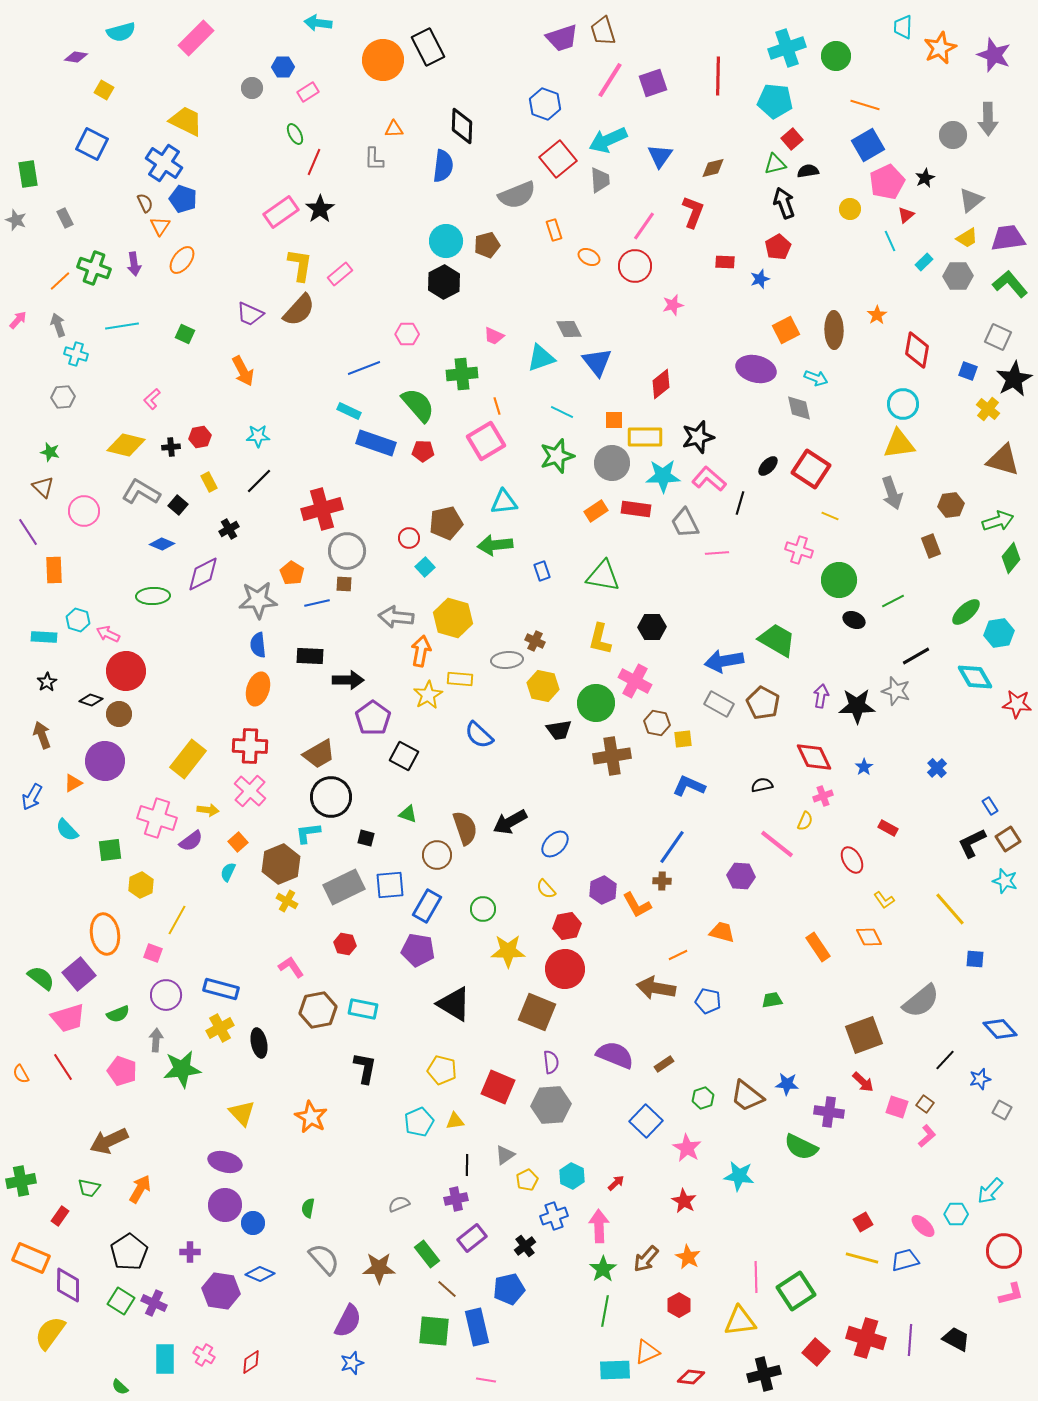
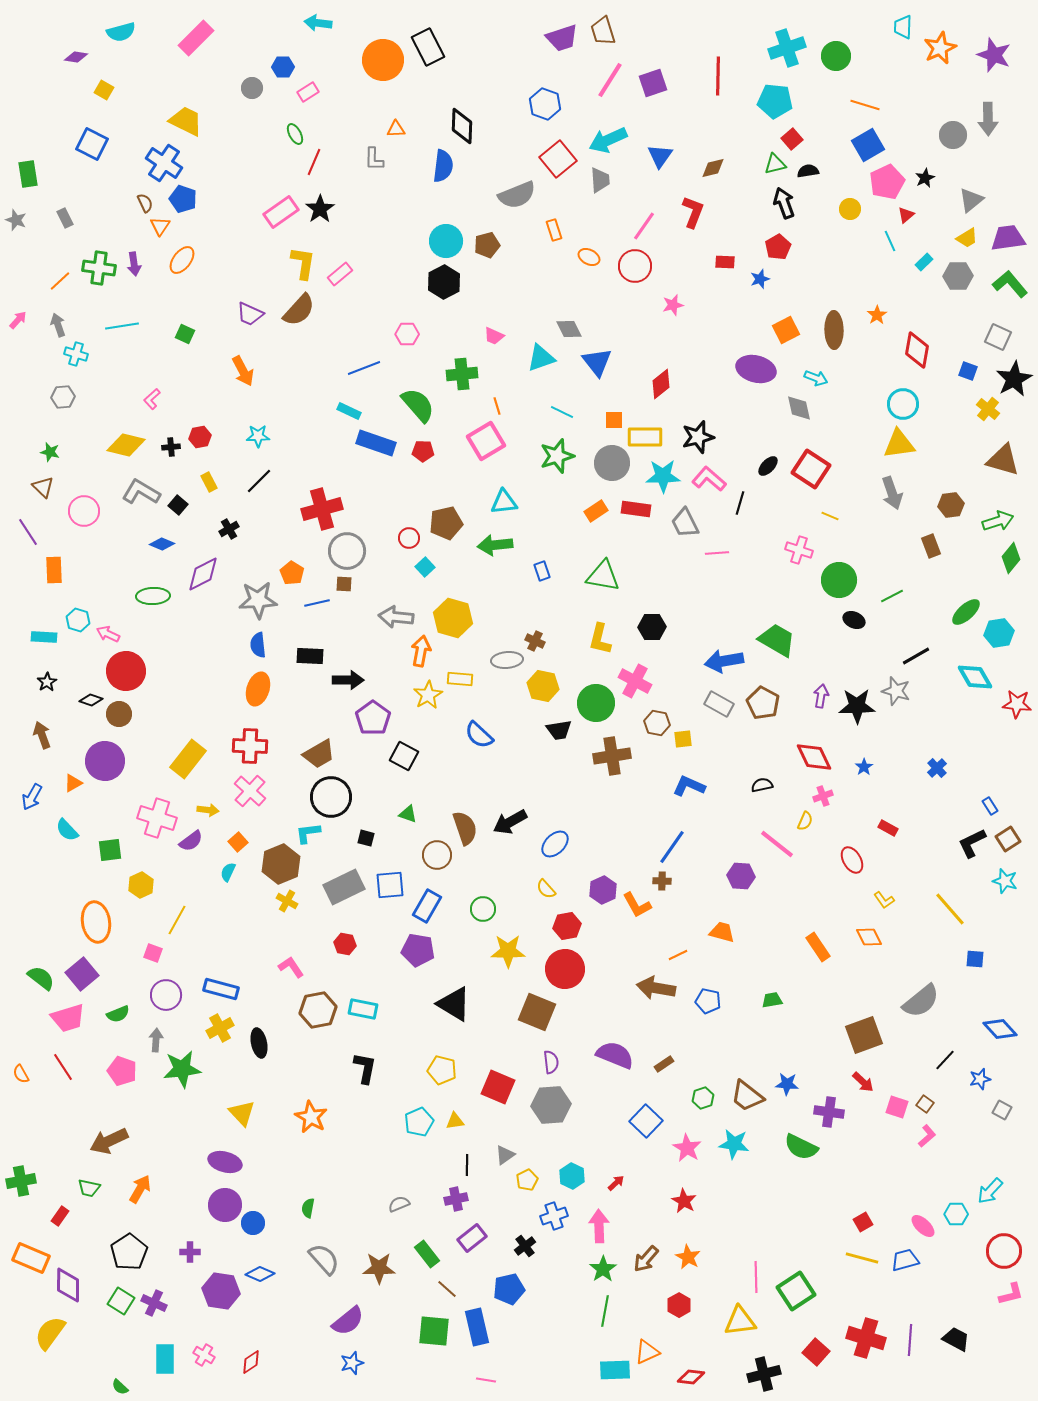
orange triangle at (394, 129): moved 2 px right
yellow L-shape at (300, 265): moved 3 px right, 2 px up
green cross at (94, 268): moved 5 px right; rotated 12 degrees counterclockwise
green line at (893, 601): moved 1 px left, 5 px up
orange ellipse at (105, 934): moved 9 px left, 12 px up
purple square at (79, 974): moved 3 px right
cyan star at (739, 1176): moved 5 px left, 32 px up
purple semicircle at (348, 1321): rotated 24 degrees clockwise
